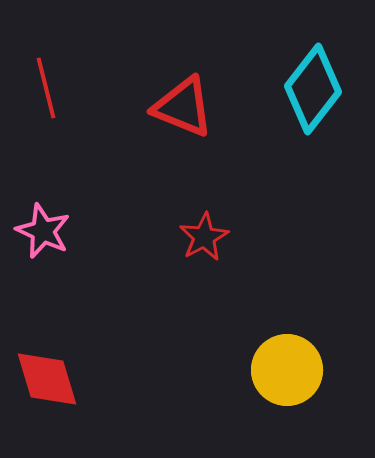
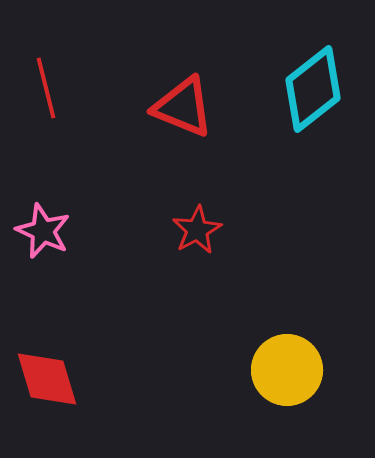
cyan diamond: rotated 14 degrees clockwise
red star: moved 7 px left, 7 px up
